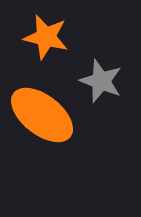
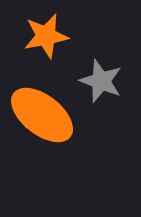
orange star: moved 1 px up; rotated 24 degrees counterclockwise
